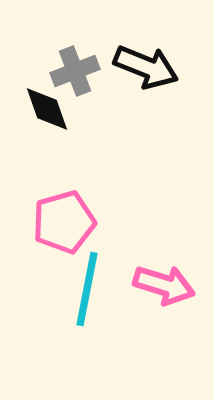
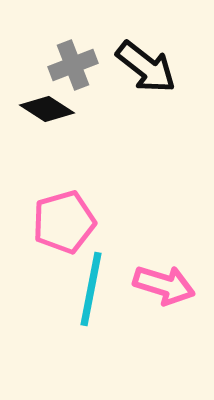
black arrow: rotated 16 degrees clockwise
gray cross: moved 2 px left, 6 px up
black diamond: rotated 38 degrees counterclockwise
cyan line: moved 4 px right
